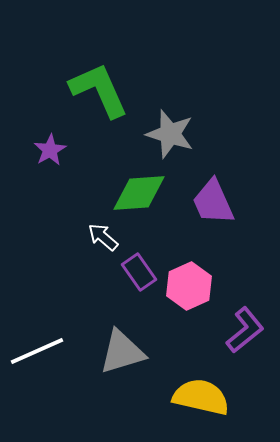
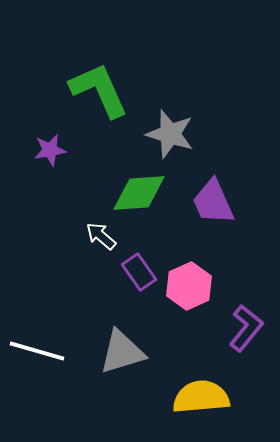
purple star: rotated 20 degrees clockwise
white arrow: moved 2 px left, 1 px up
purple L-shape: moved 1 px right, 2 px up; rotated 12 degrees counterclockwise
white line: rotated 40 degrees clockwise
yellow semicircle: rotated 18 degrees counterclockwise
